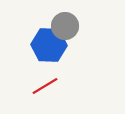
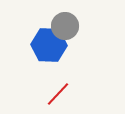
red line: moved 13 px right, 8 px down; rotated 16 degrees counterclockwise
